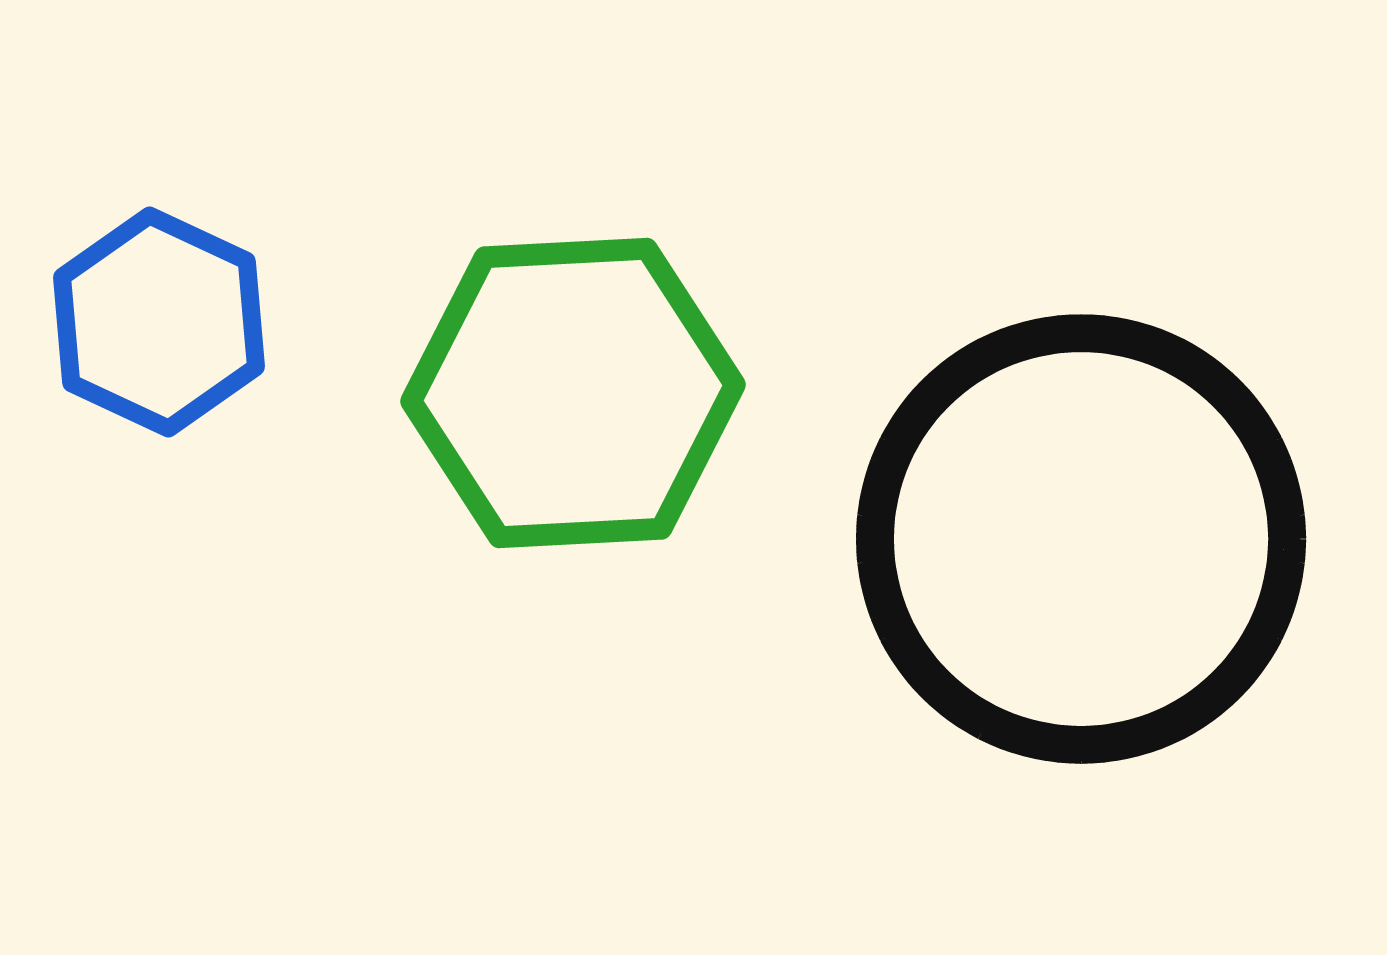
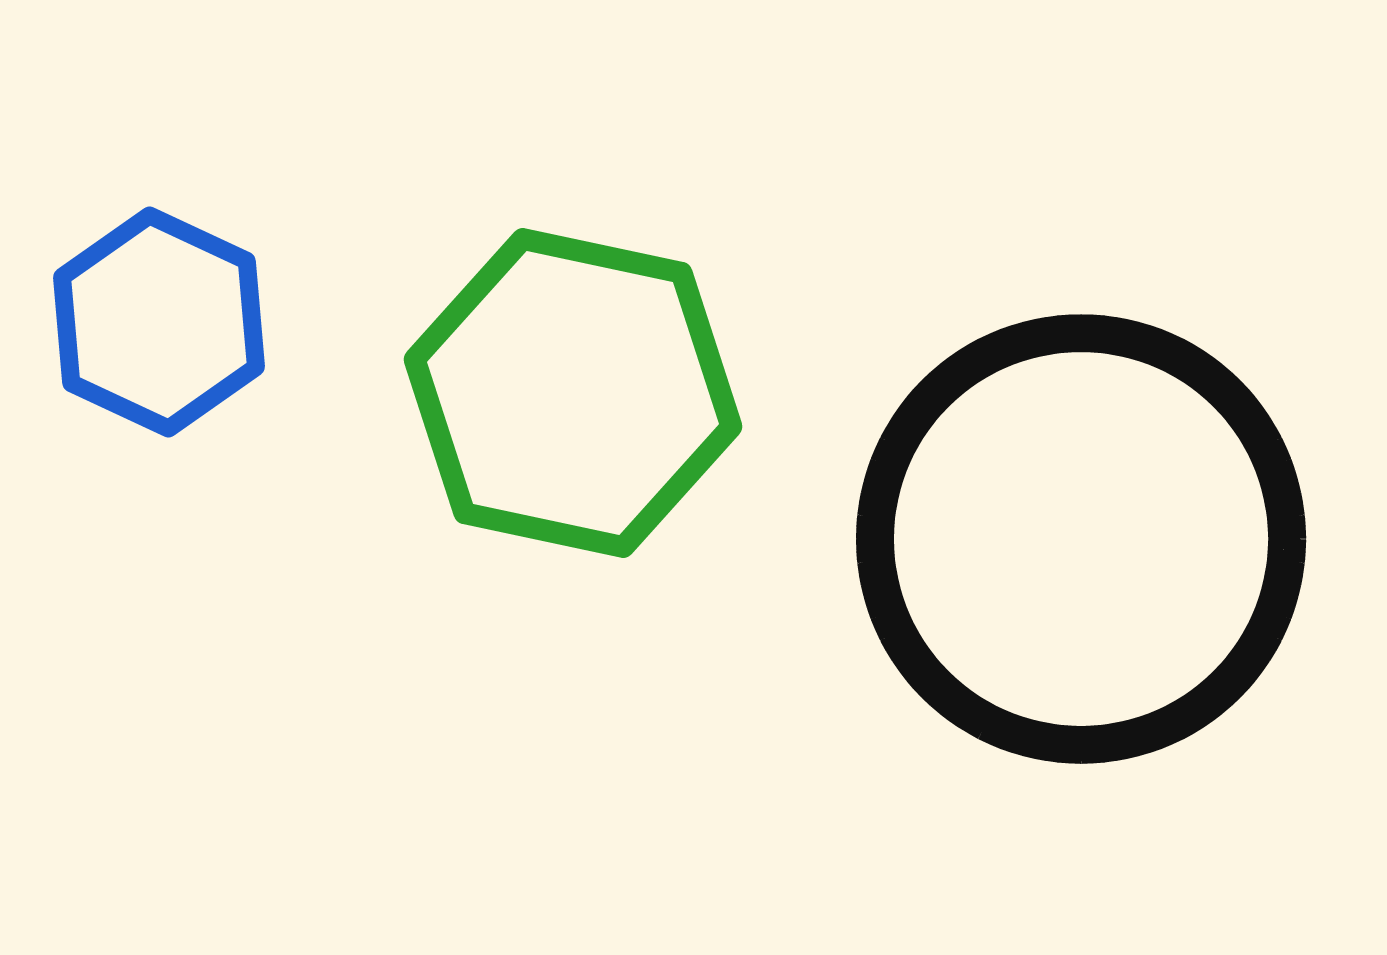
green hexagon: rotated 15 degrees clockwise
